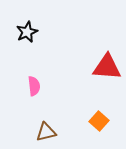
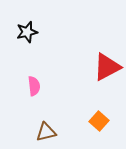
black star: rotated 10 degrees clockwise
red triangle: rotated 32 degrees counterclockwise
